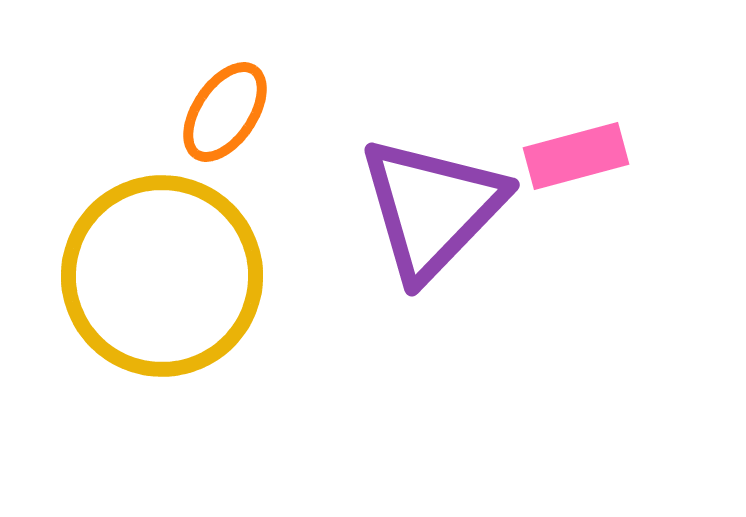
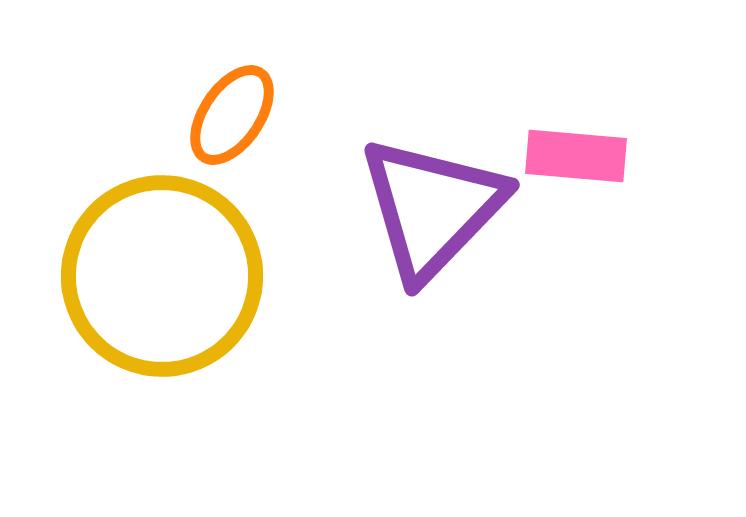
orange ellipse: moved 7 px right, 3 px down
pink rectangle: rotated 20 degrees clockwise
